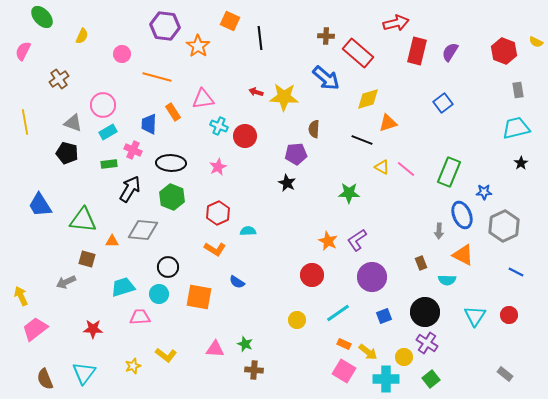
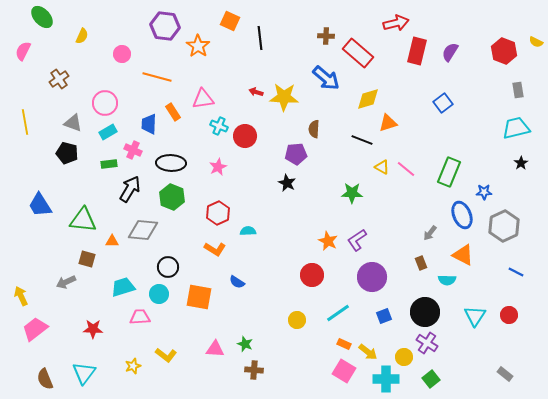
pink circle at (103, 105): moved 2 px right, 2 px up
green star at (349, 193): moved 3 px right
gray arrow at (439, 231): moved 9 px left, 2 px down; rotated 35 degrees clockwise
